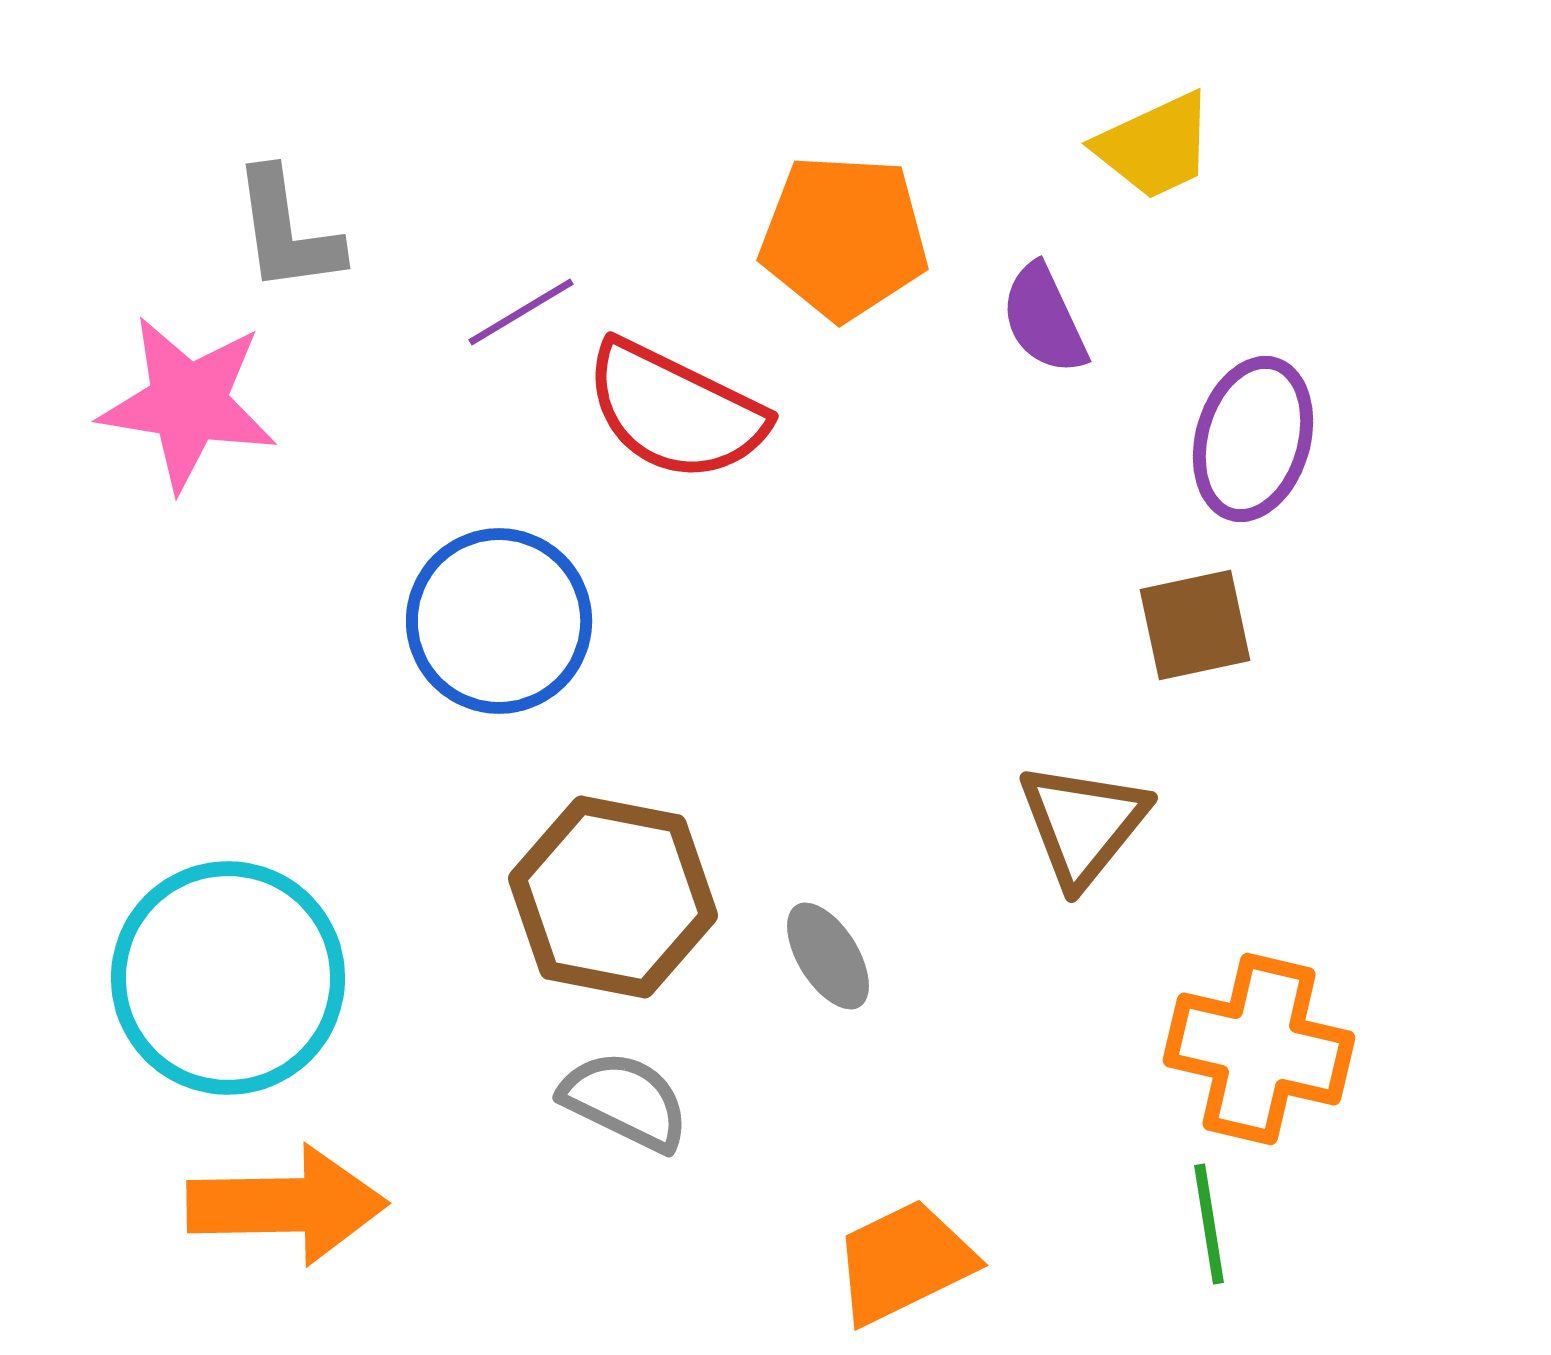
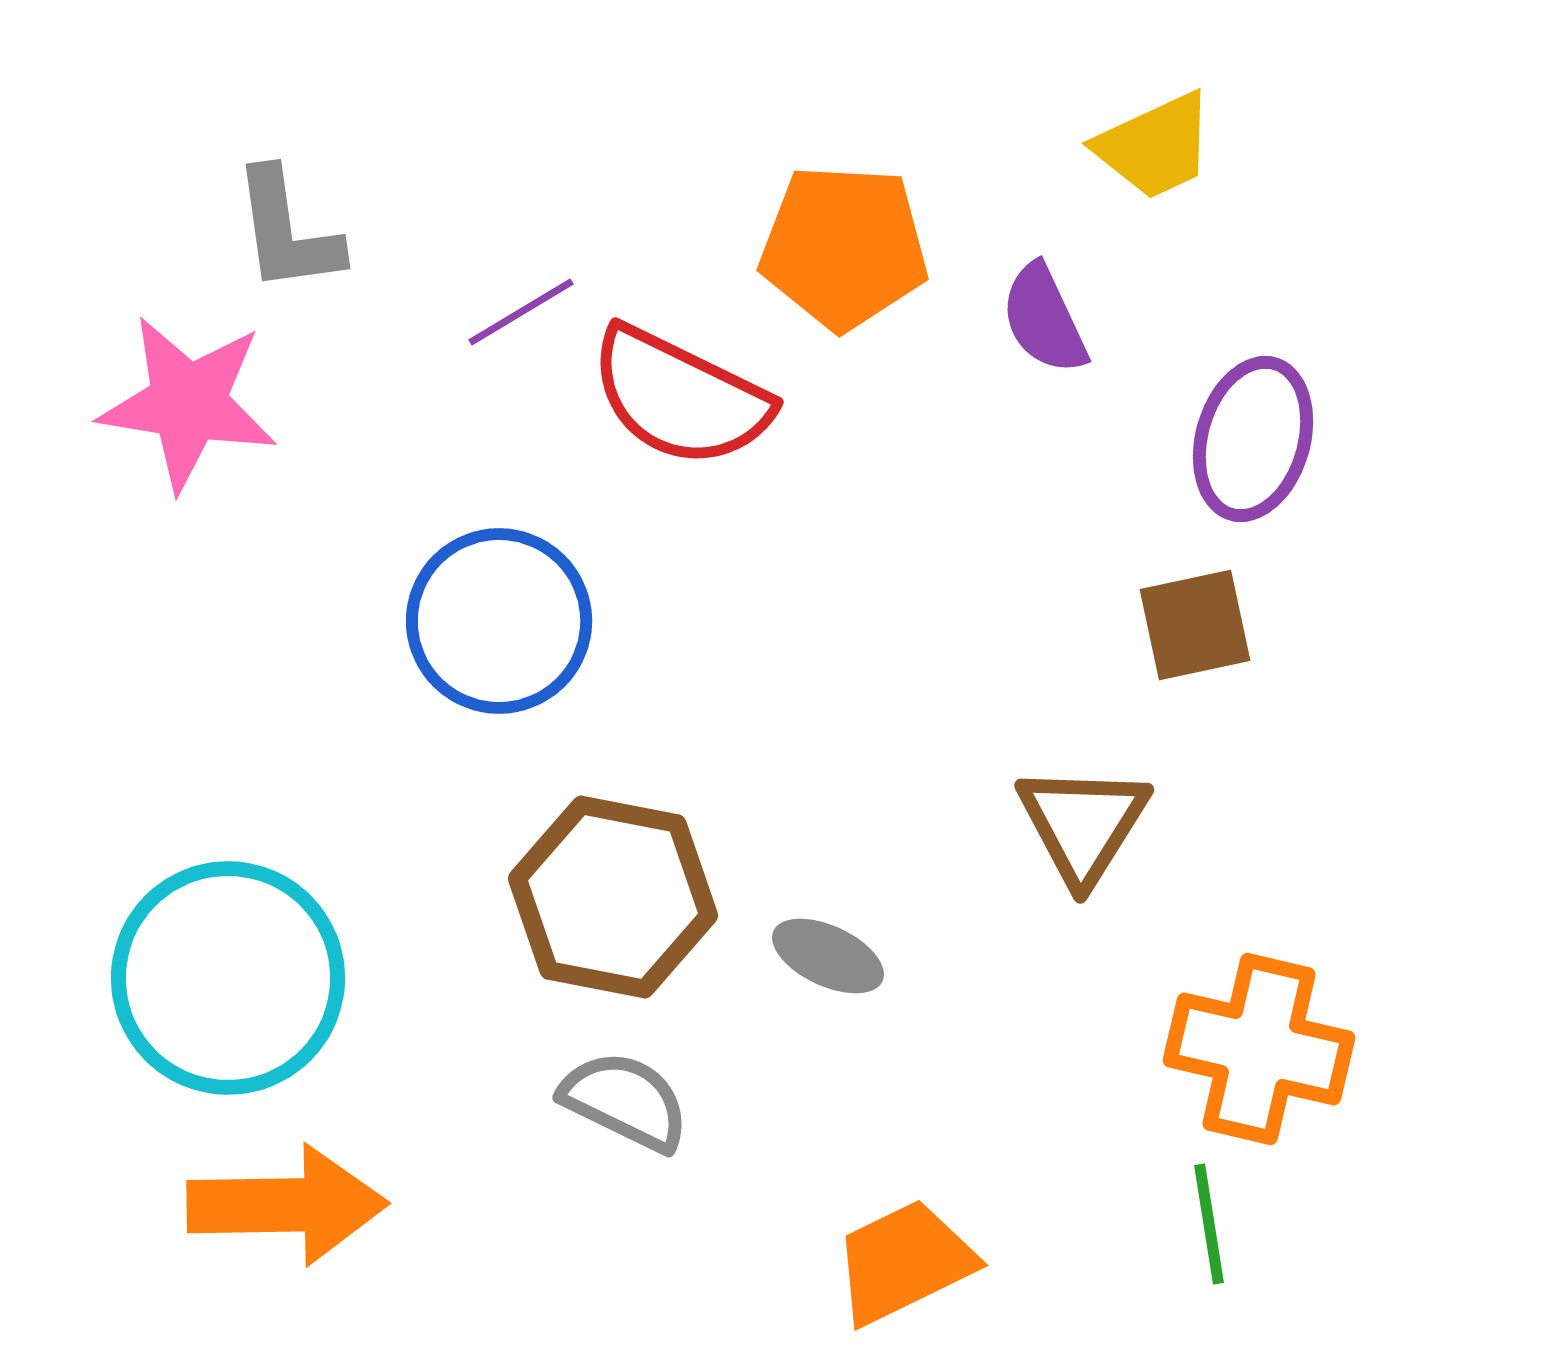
orange pentagon: moved 10 px down
red semicircle: moved 5 px right, 14 px up
brown triangle: rotated 7 degrees counterclockwise
gray ellipse: rotated 33 degrees counterclockwise
